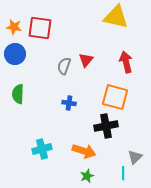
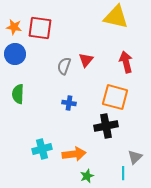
orange arrow: moved 10 px left, 3 px down; rotated 25 degrees counterclockwise
